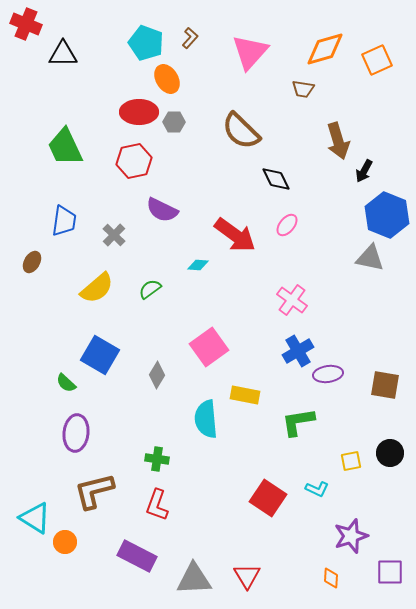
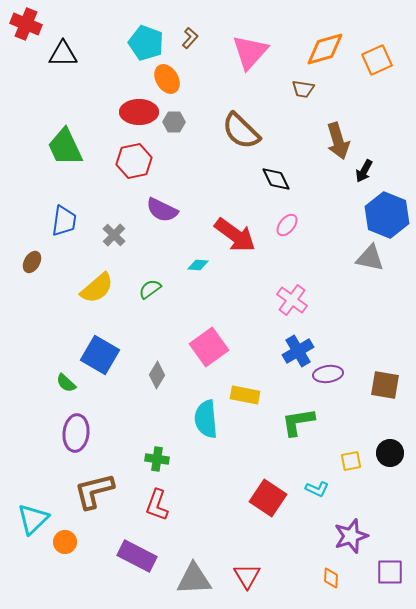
cyan triangle at (35, 518): moved 2 px left, 1 px down; rotated 44 degrees clockwise
